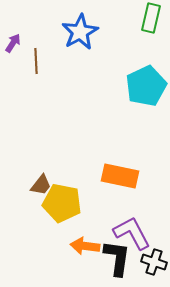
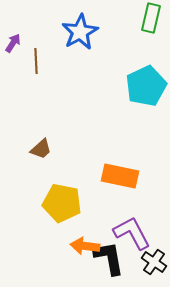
brown trapezoid: moved 36 px up; rotated 10 degrees clockwise
black L-shape: moved 8 px left; rotated 18 degrees counterclockwise
black cross: rotated 15 degrees clockwise
